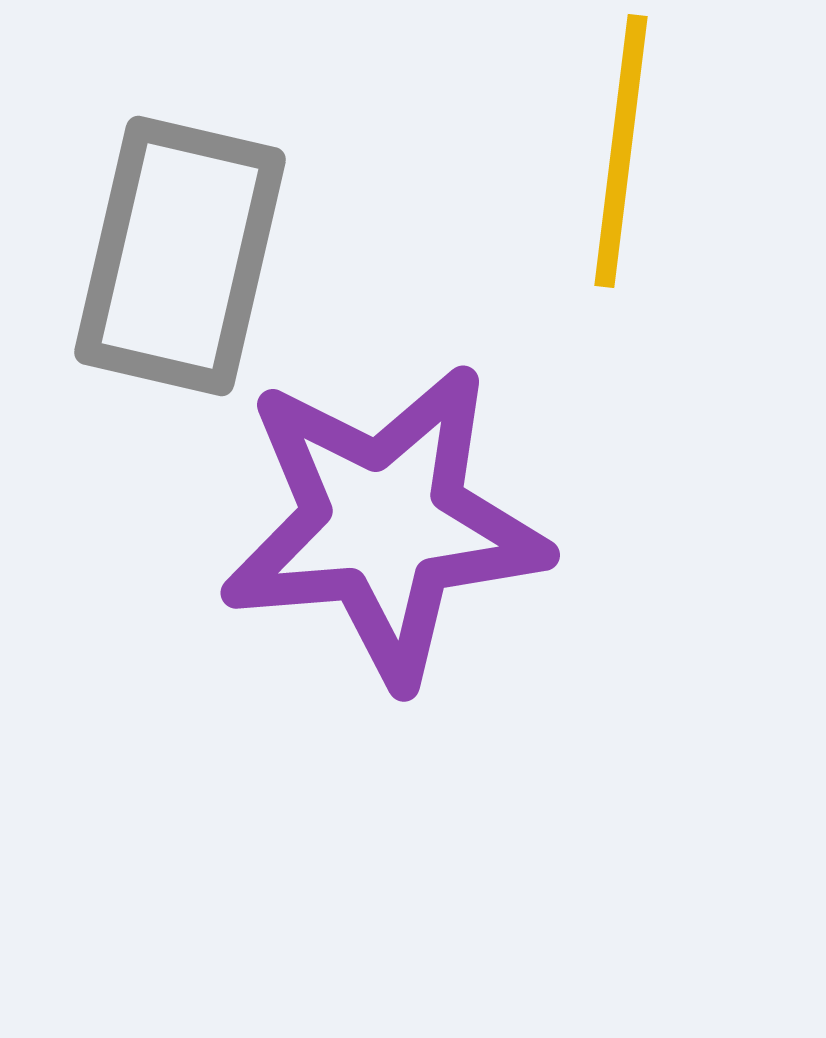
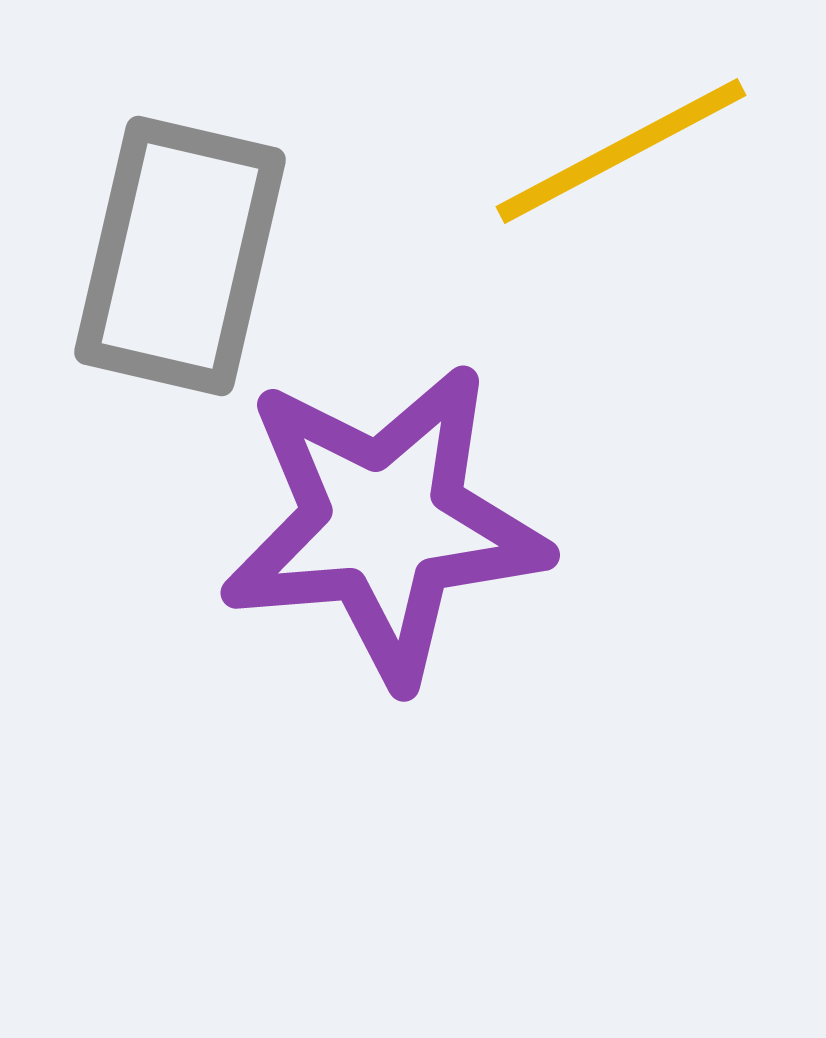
yellow line: rotated 55 degrees clockwise
